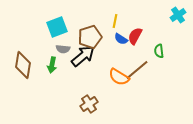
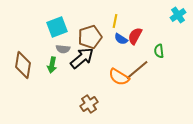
black arrow: moved 1 px left, 2 px down
